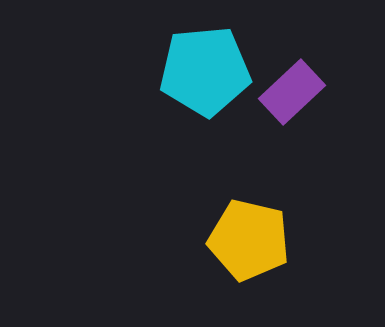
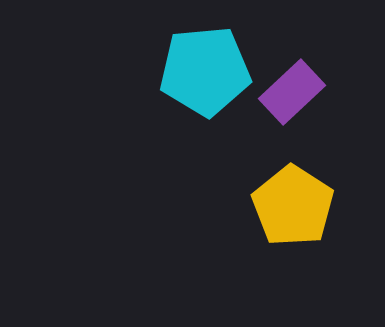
yellow pentagon: moved 44 px right, 34 px up; rotated 20 degrees clockwise
